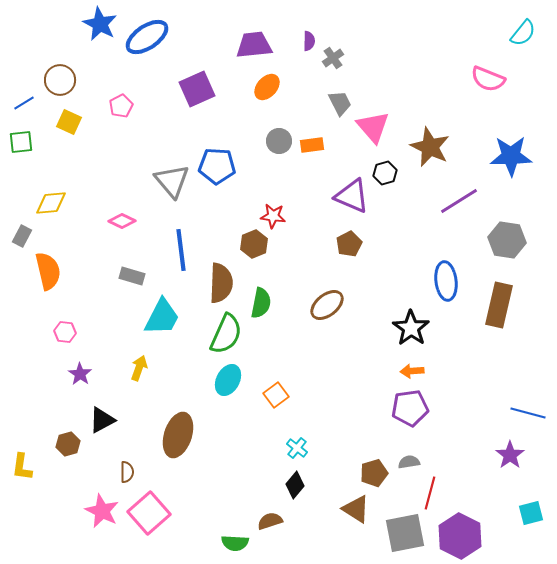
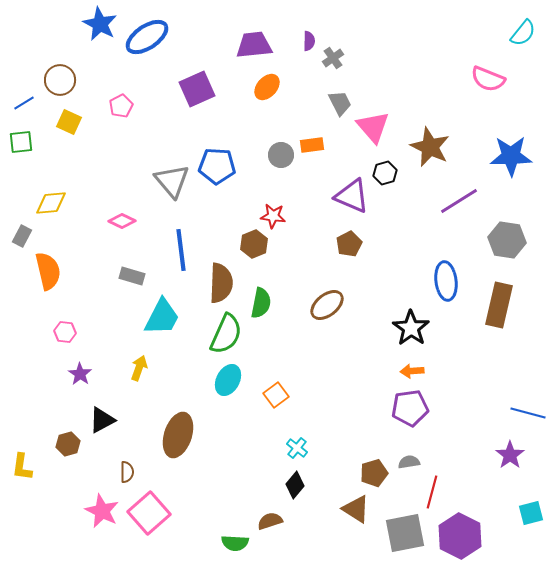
gray circle at (279, 141): moved 2 px right, 14 px down
red line at (430, 493): moved 2 px right, 1 px up
